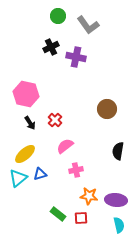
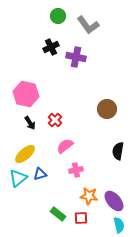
purple ellipse: moved 2 px left, 1 px down; rotated 45 degrees clockwise
